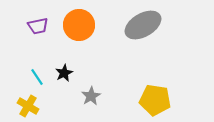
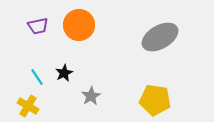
gray ellipse: moved 17 px right, 12 px down
